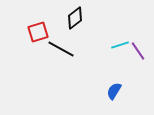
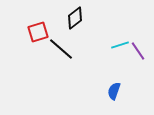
black line: rotated 12 degrees clockwise
blue semicircle: rotated 12 degrees counterclockwise
